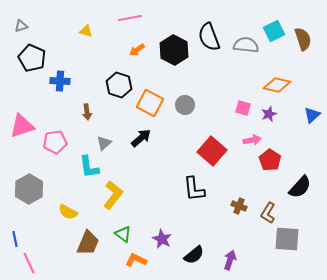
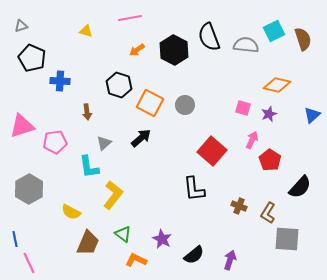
pink arrow at (252, 140): rotated 54 degrees counterclockwise
yellow semicircle at (68, 212): moved 3 px right
